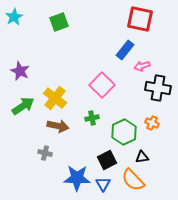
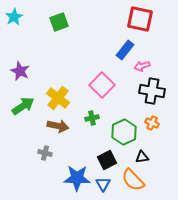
black cross: moved 6 px left, 3 px down
yellow cross: moved 3 px right
